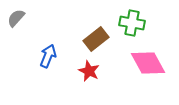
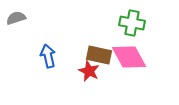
gray semicircle: rotated 30 degrees clockwise
brown rectangle: moved 3 px right, 16 px down; rotated 50 degrees clockwise
blue arrow: rotated 35 degrees counterclockwise
pink diamond: moved 19 px left, 6 px up
